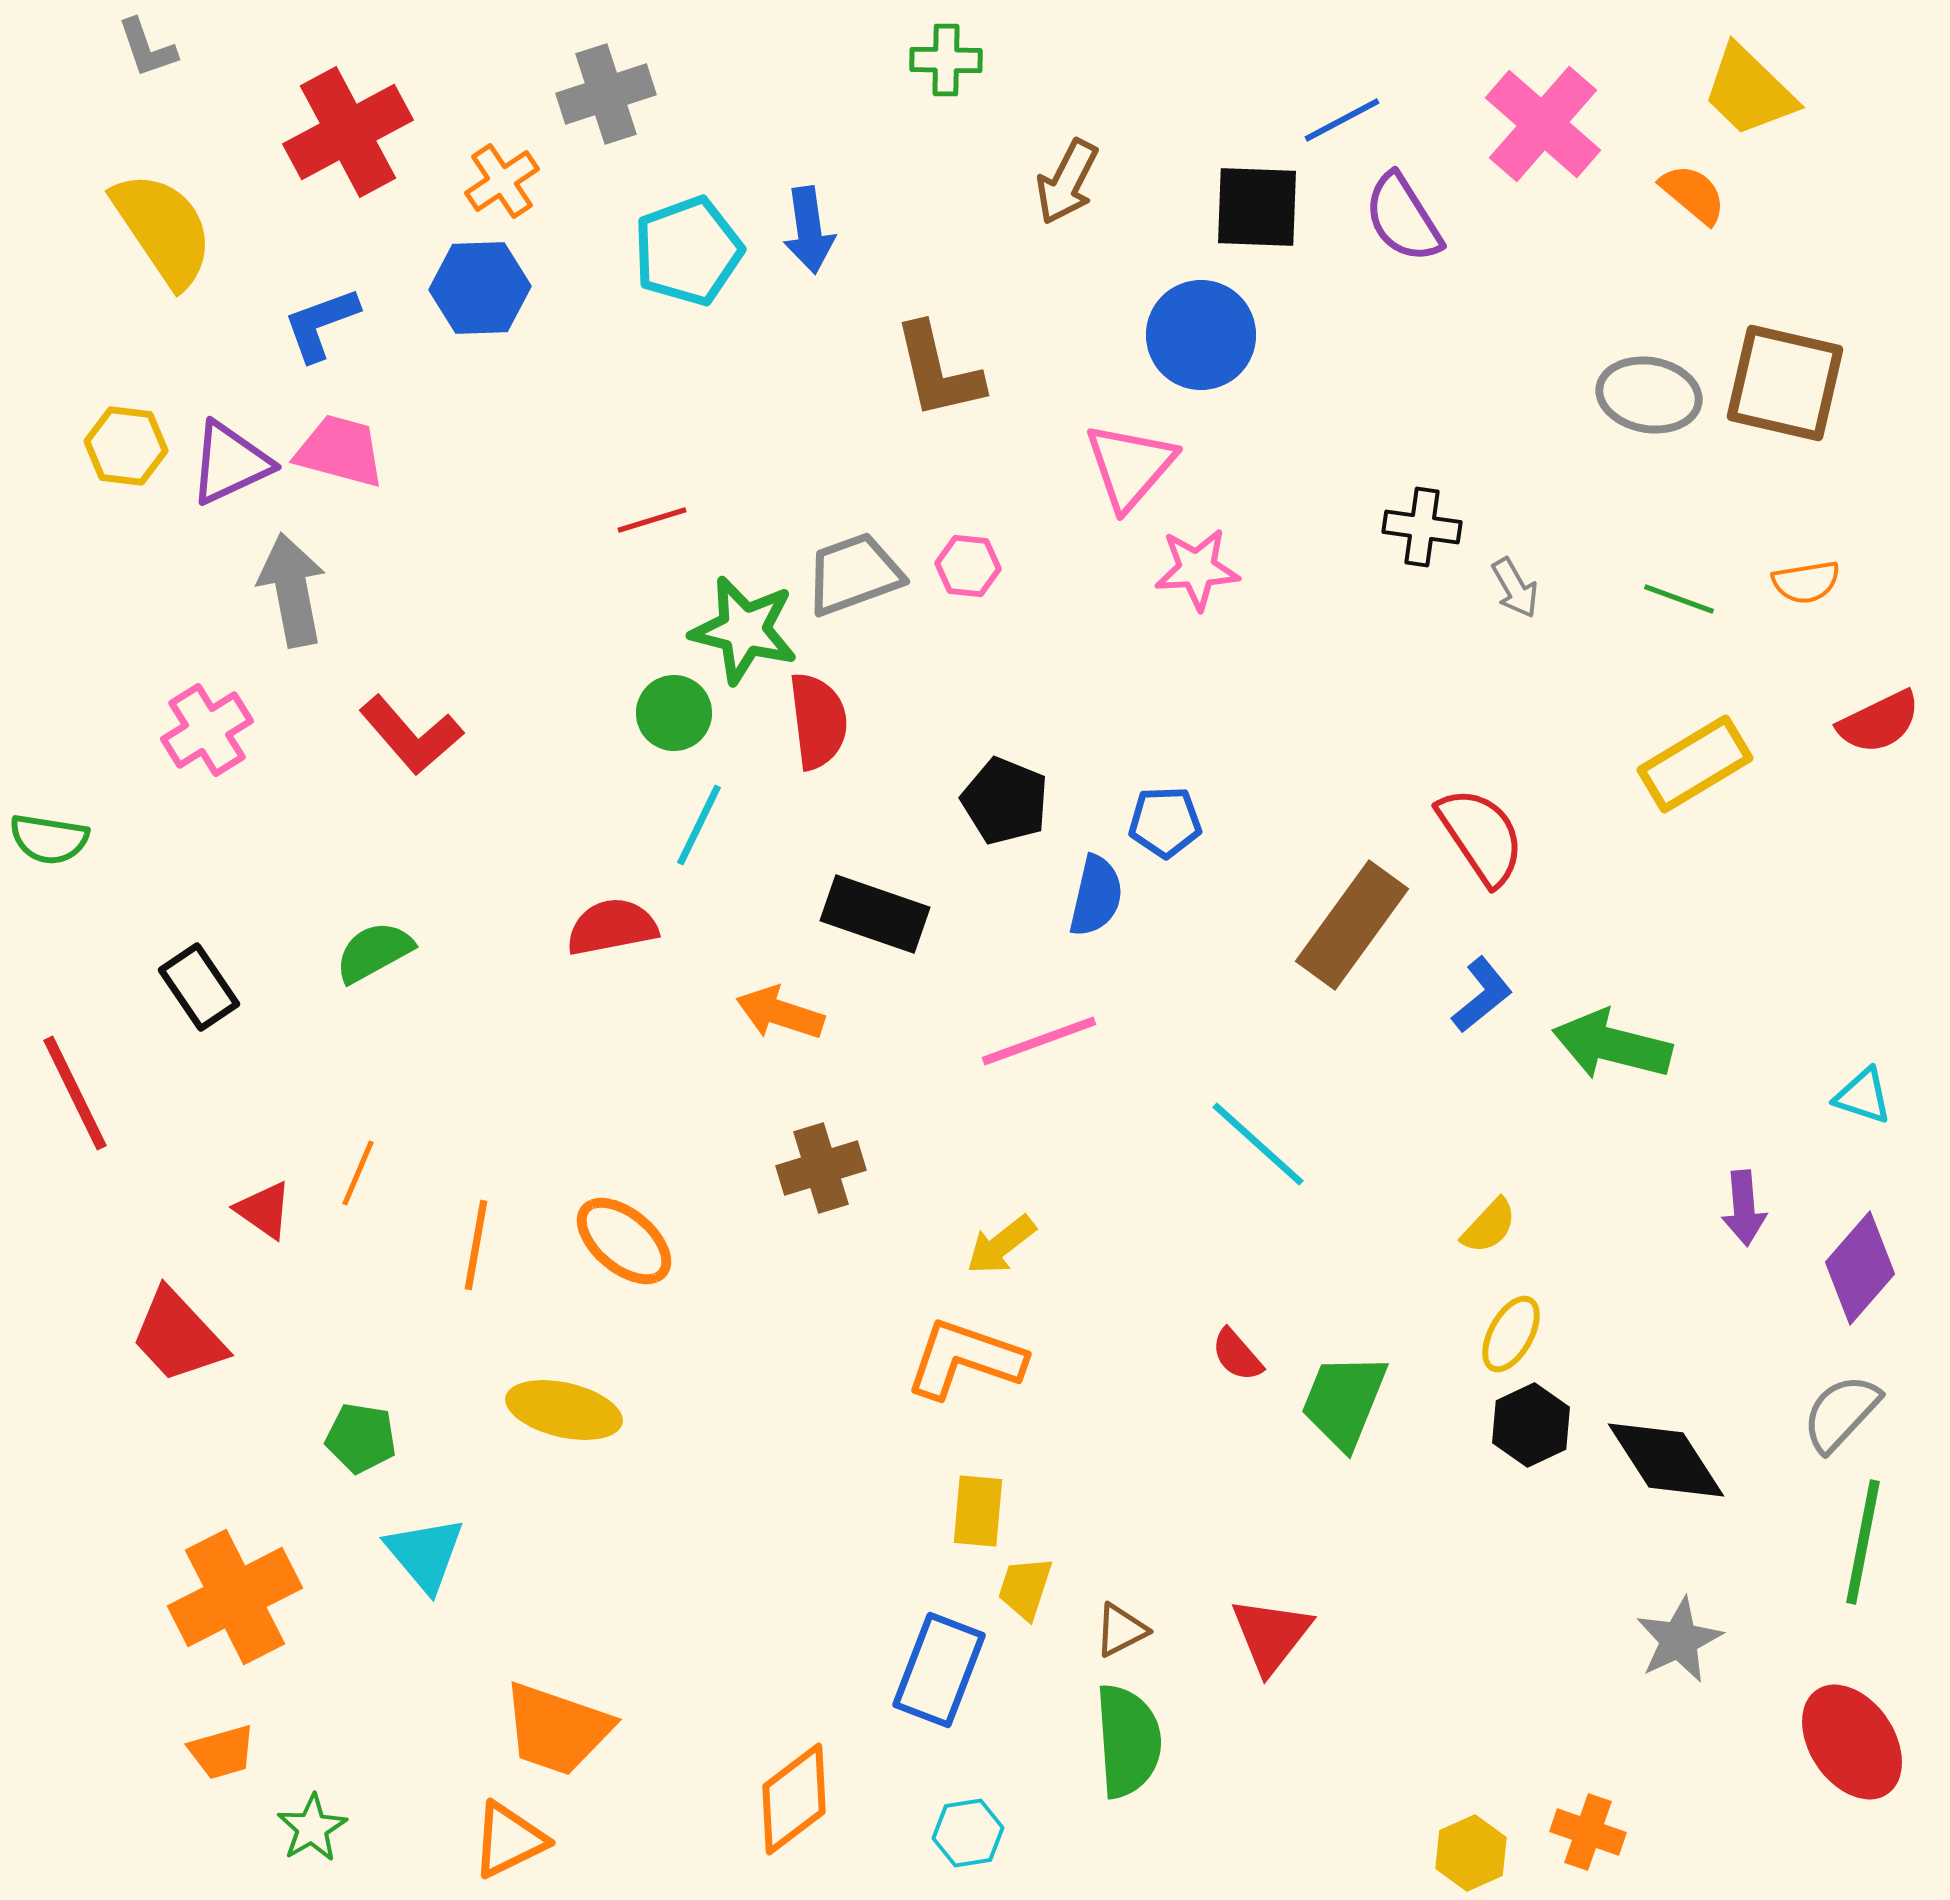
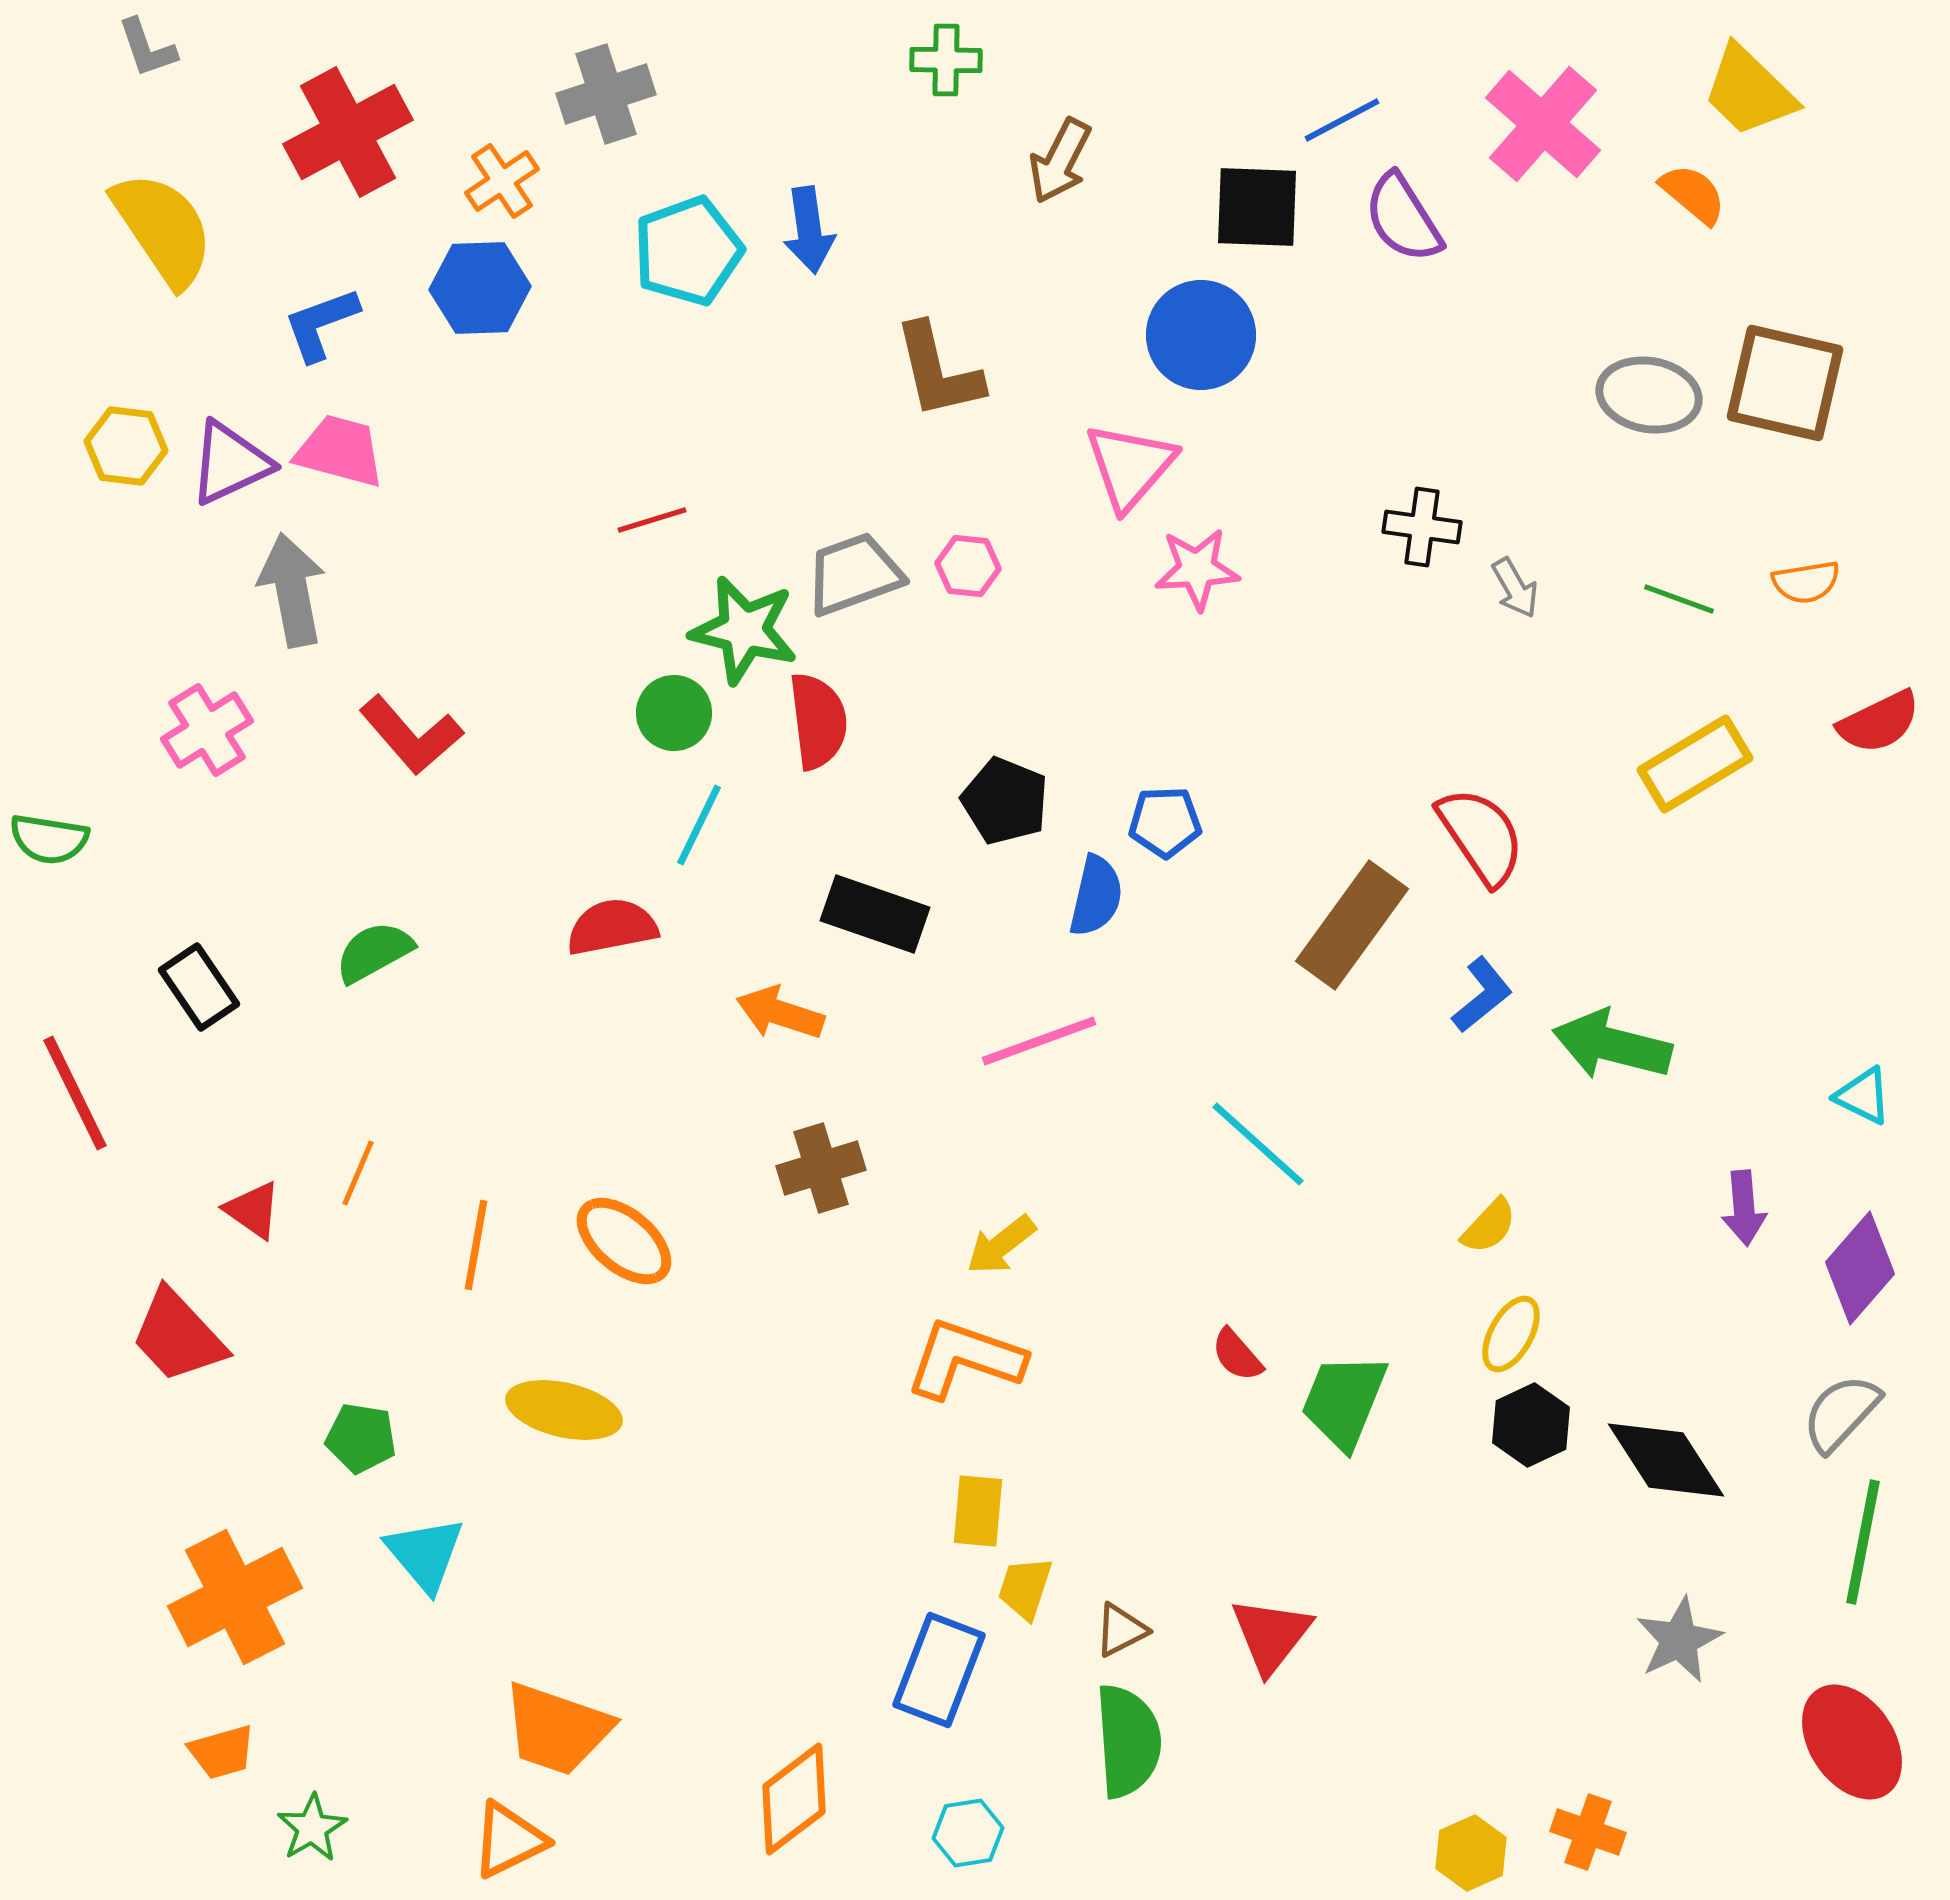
brown arrow at (1067, 182): moved 7 px left, 21 px up
cyan triangle at (1863, 1096): rotated 8 degrees clockwise
red triangle at (264, 1210): moved 11 px left
